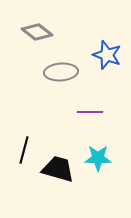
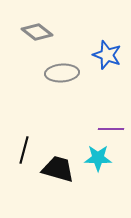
gray ellipse: moved 1 px right, 1 px down
purple line: moved 21 px right, 17 px down
